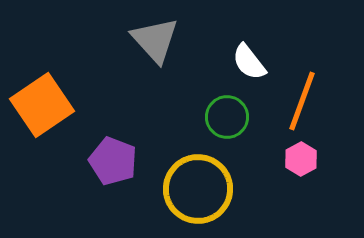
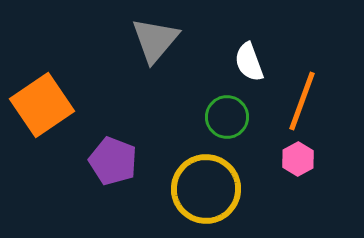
gray triangle: rotated 22 degrees clockwise
white semicircle: rotated 18 degrees clockwise
pink hexagon: moved 3 px left
yellow circle: moved 8 px right
